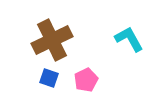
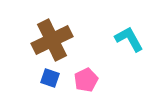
blue square: moved 1 px right
